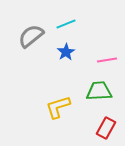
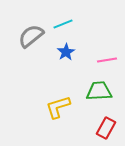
cyan line: moved 3 px left
